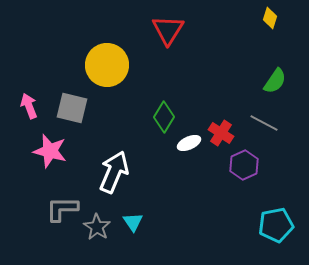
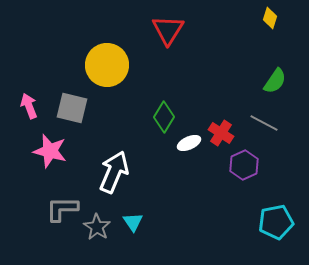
cyan pentagon: moved 3 px up
